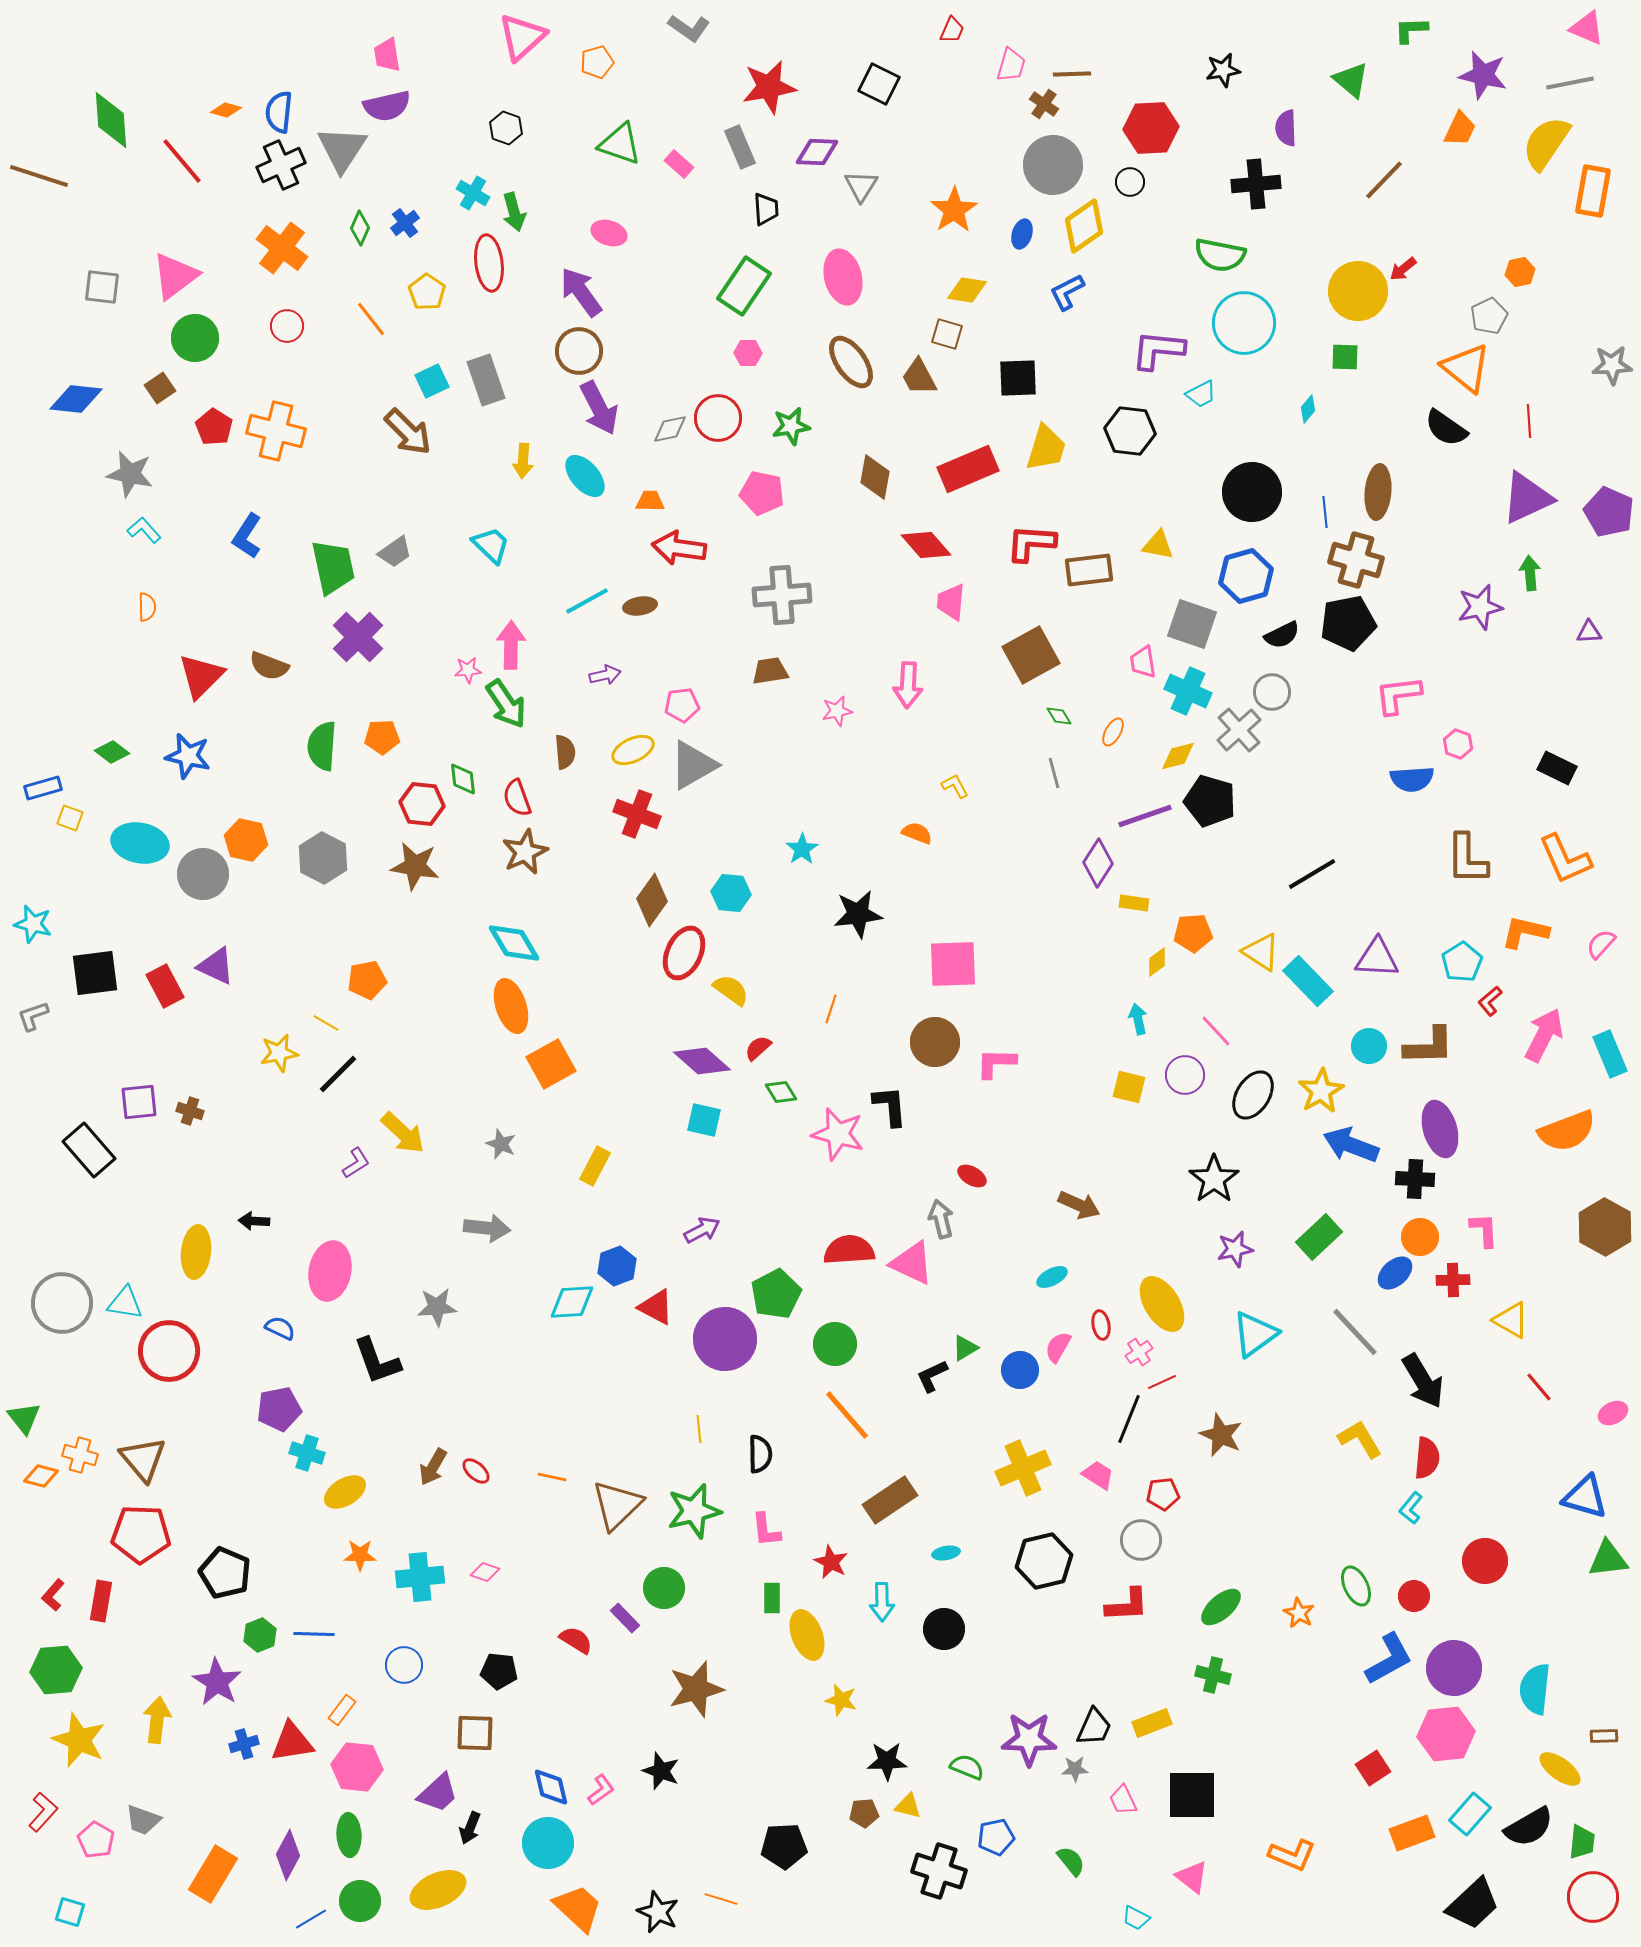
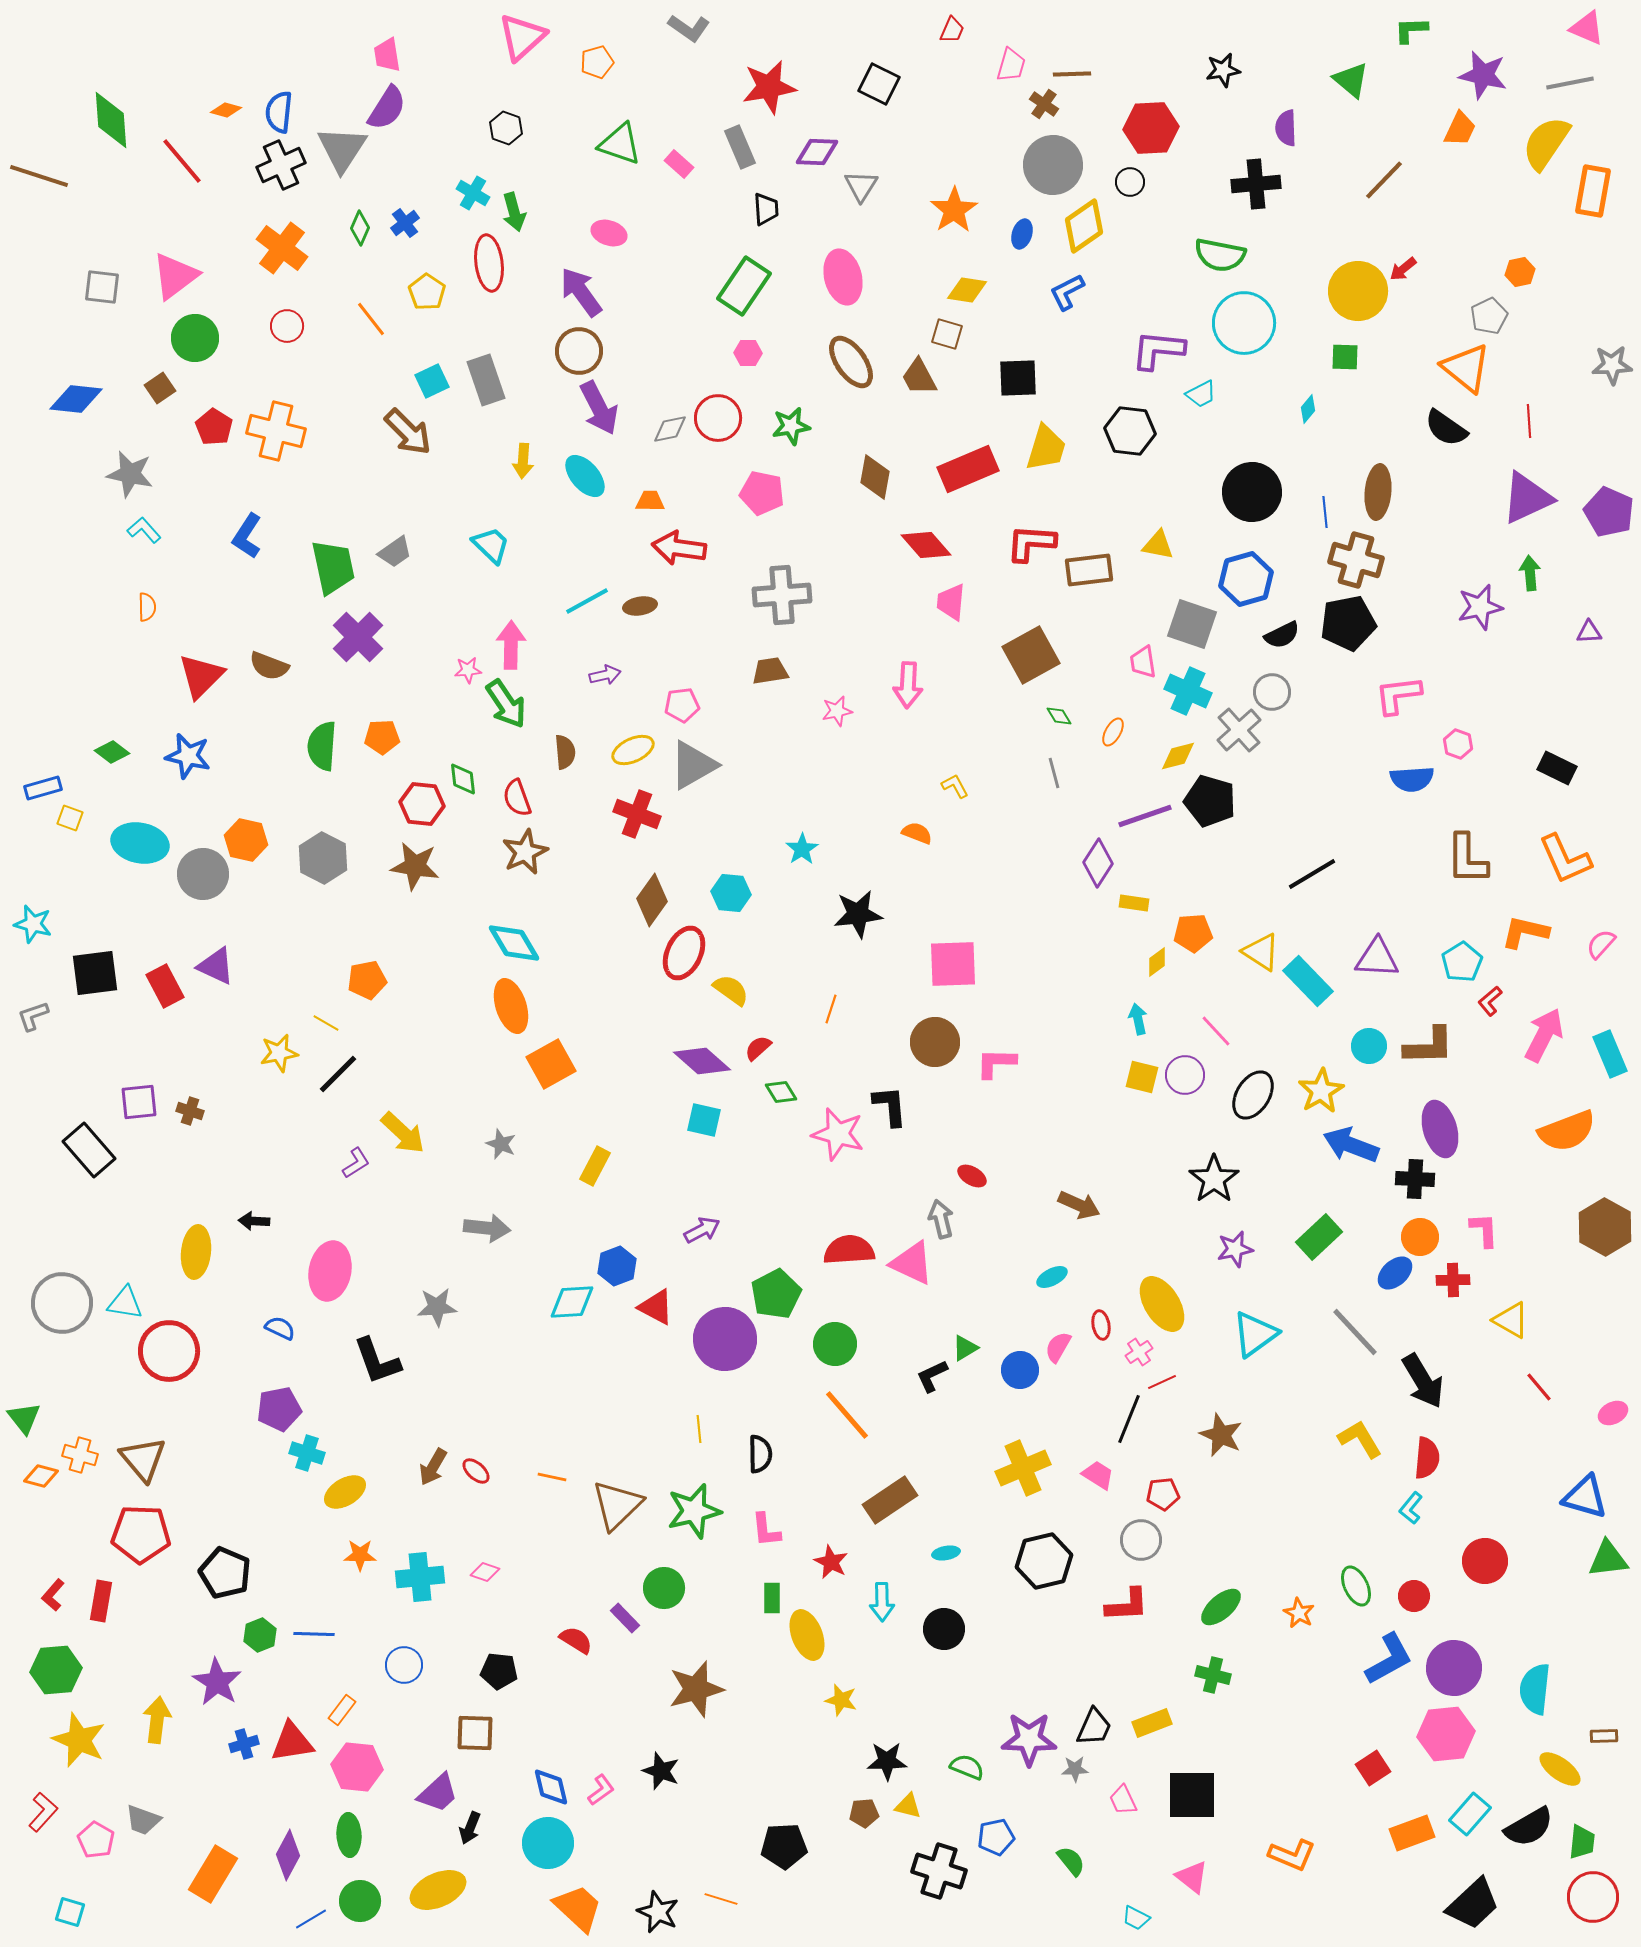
purple semicircle at (387, 106): moved 2 px down; rotated 45 degrees counterclockwise
blue hexagon at (1246, 576): moved 3 px down
yellow square at (1129, 1087): moved 13 px right, 10 px up
